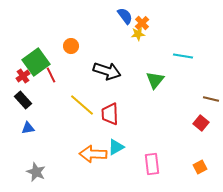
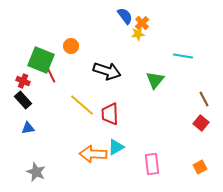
green square: moved 5 px right, 2 px up; rotated 32 degrees counterclockwise
red cross: moved 5 px down; rotated 32 degrees counterclockwise
brown line: moved 7 px left; rotated 49 degrees clockwise
